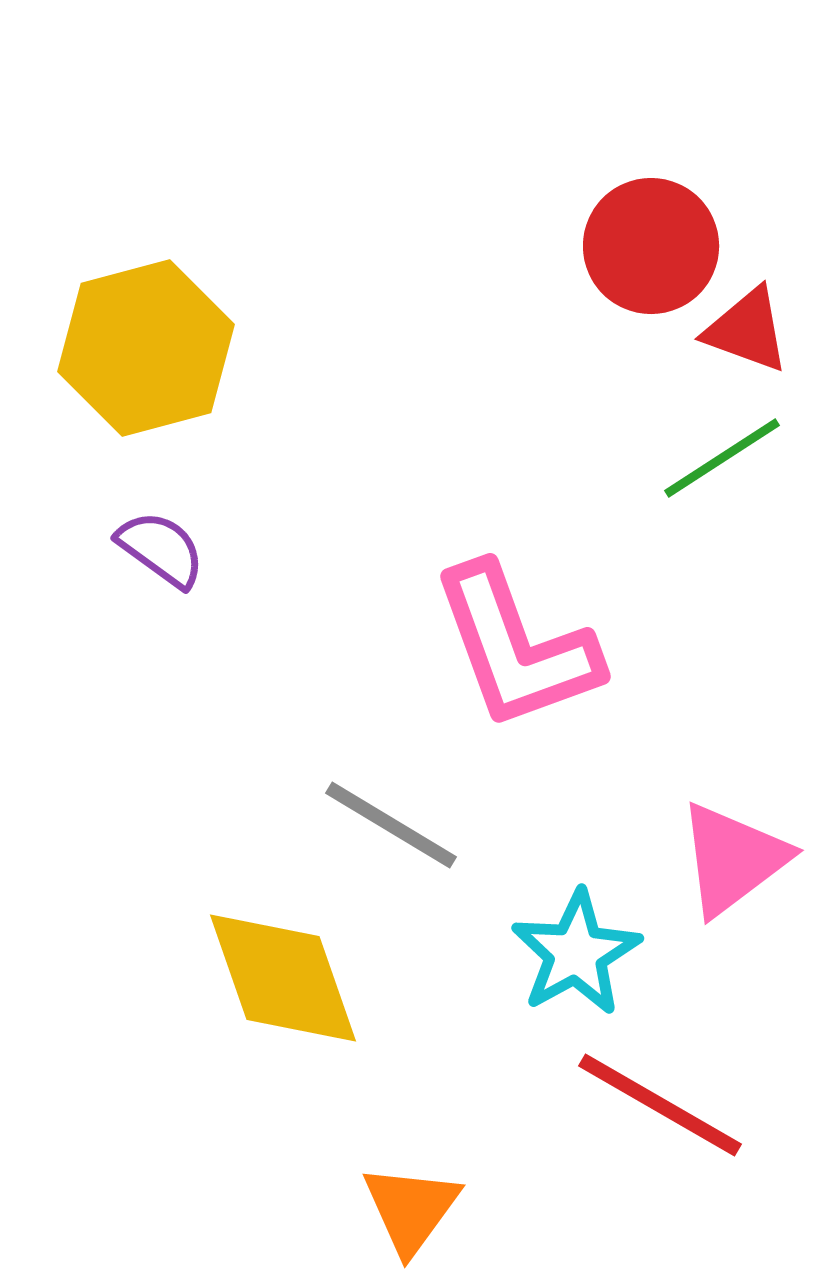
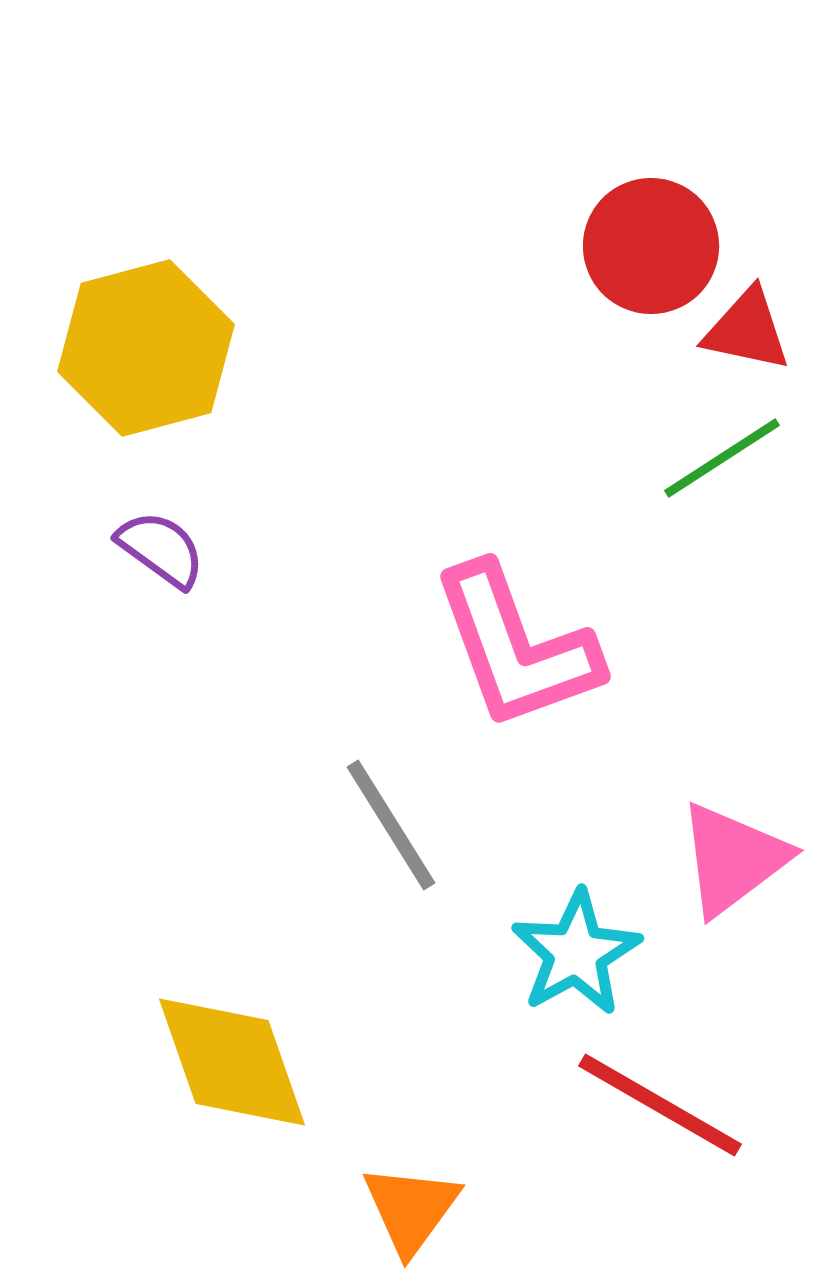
red triangle: rotated 8 degrees counterclockwise
gray line: rotated 27 degrees clockwise
yellow diamond: moved 51 px left, 84 px down
